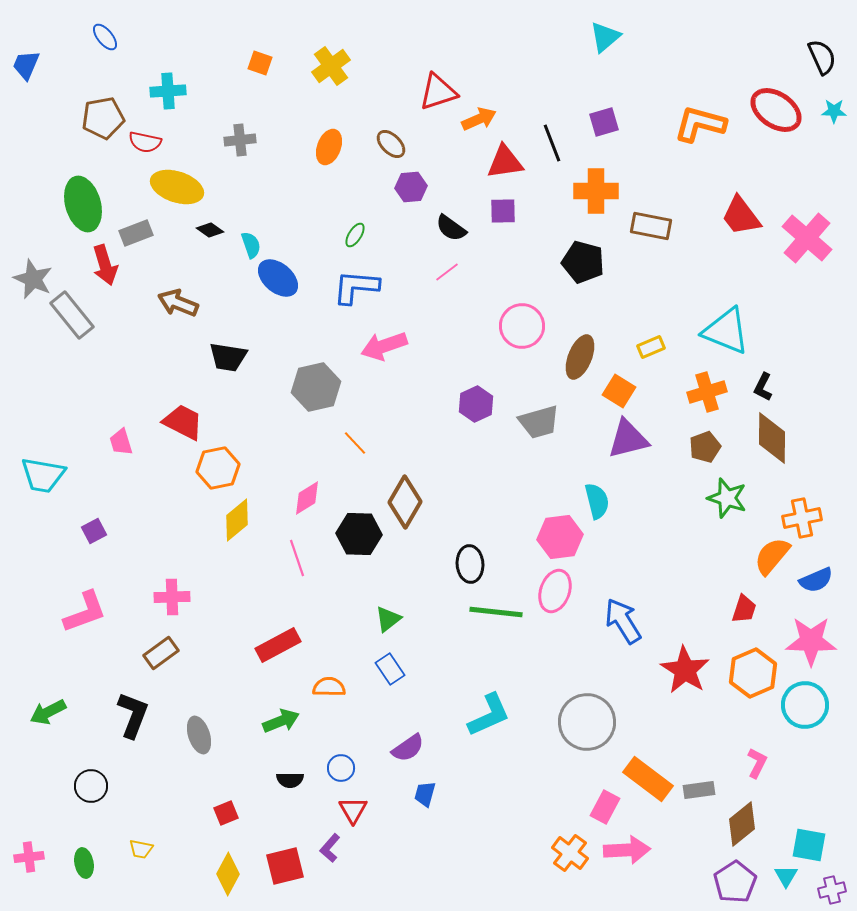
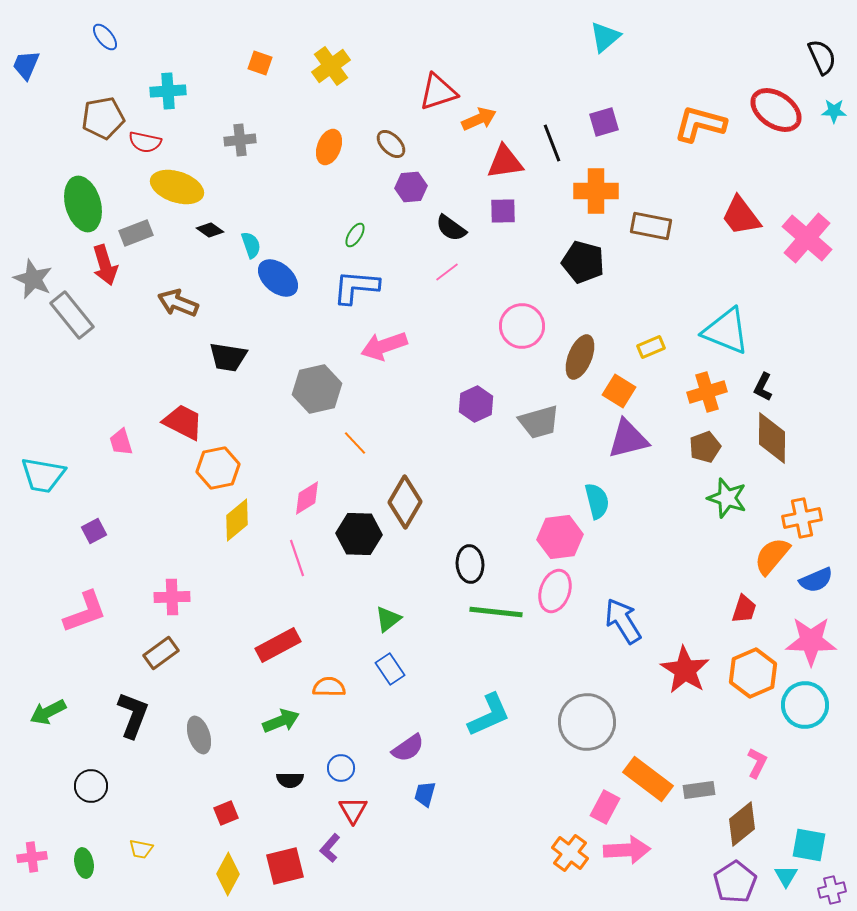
gray hexagon at (316, 387): moved 1 px right, 2 px down
pink cross at (29, 857): moved 3 px right
